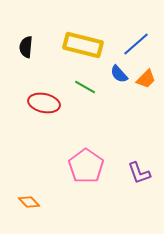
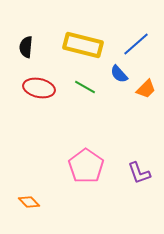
orange trapezoid: moved 10 px down
red ellipse: moved 5 px left, 15 px up
